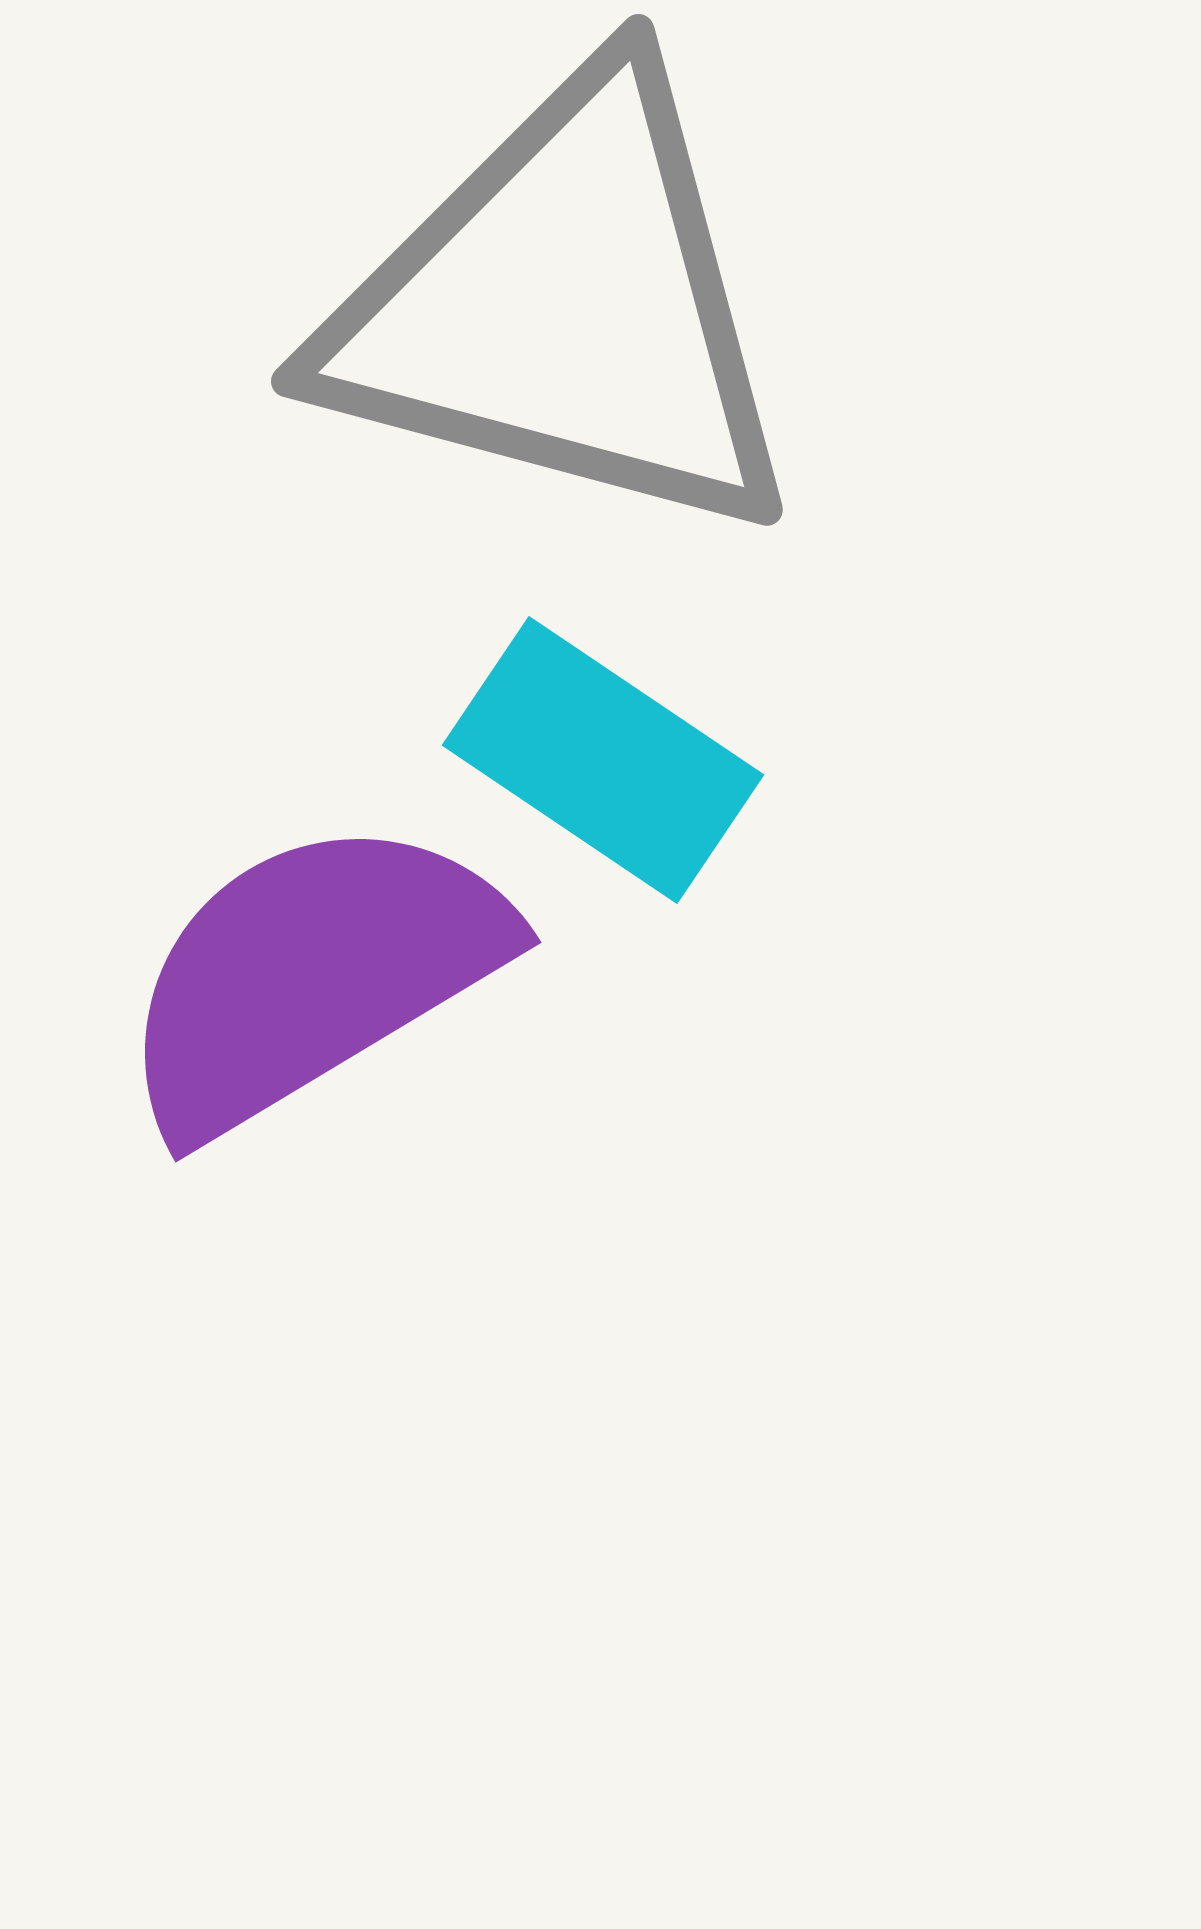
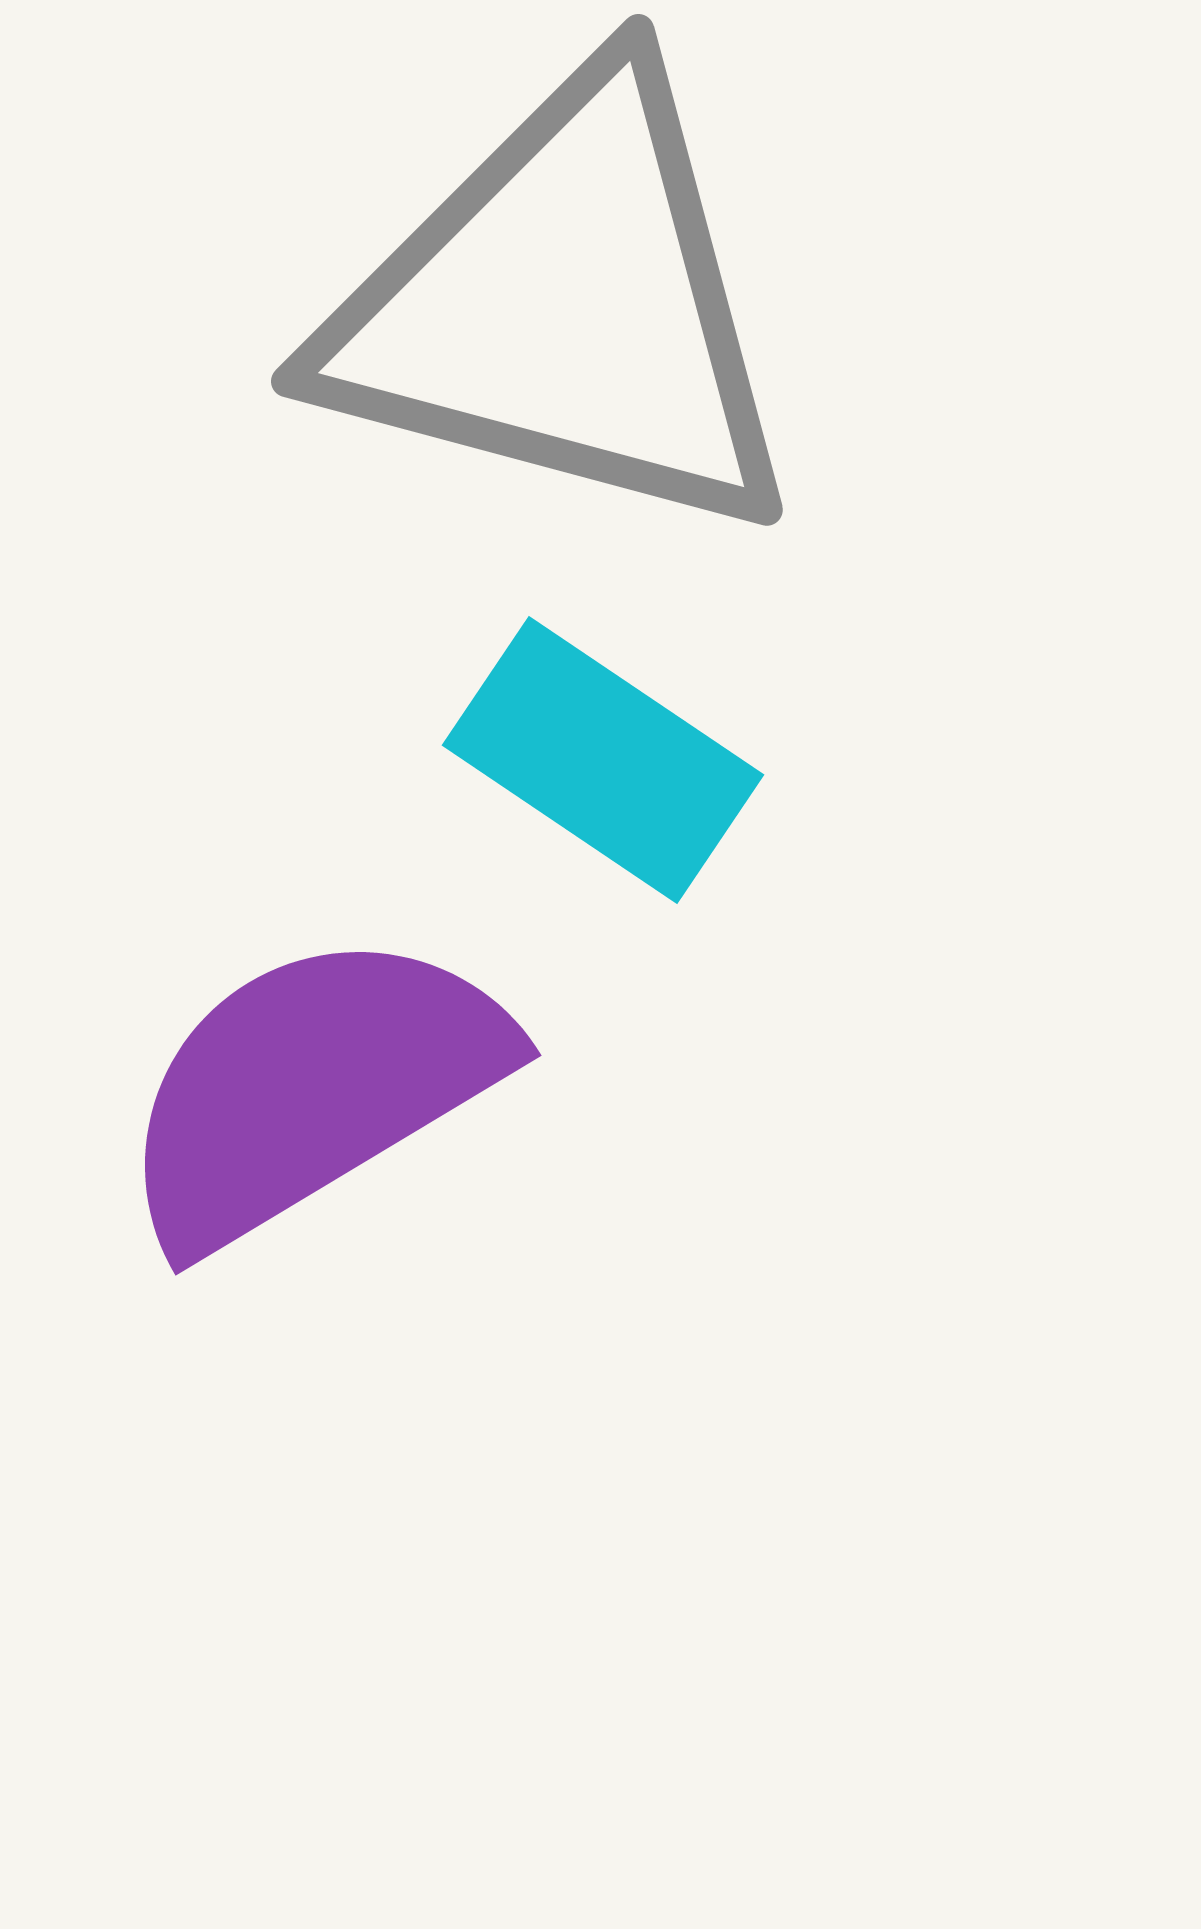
purple semicircle: moved 113 px down
